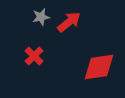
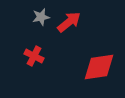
red cross: rotated 18 degrees counterclockwise
